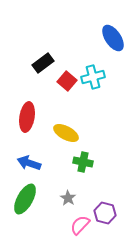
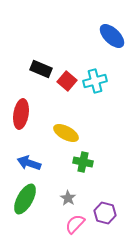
blue ellipse: moved 1 px left, 2 px up; rotated 12 degrees counterclockwise
black rectangle: moved 2 px left, 6 px down; rotated 60 degrees clockwise
cyan cross: moved 2 px right, 4 px down
red ellipse: moved 6 px left, 3 px up
pink semicircle: moved 5 px left, 1 px up
